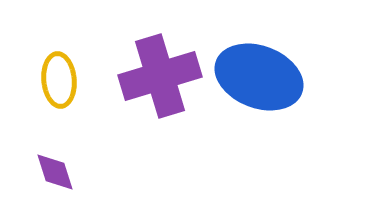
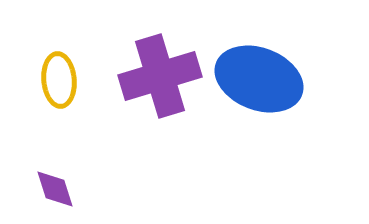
blue ellipse: moved 2 px down
purple diamond: moved 17 px down
